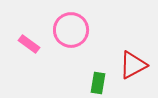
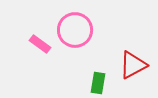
pink circle: moved 4 px right
pink rectangle: moved 11 px right
